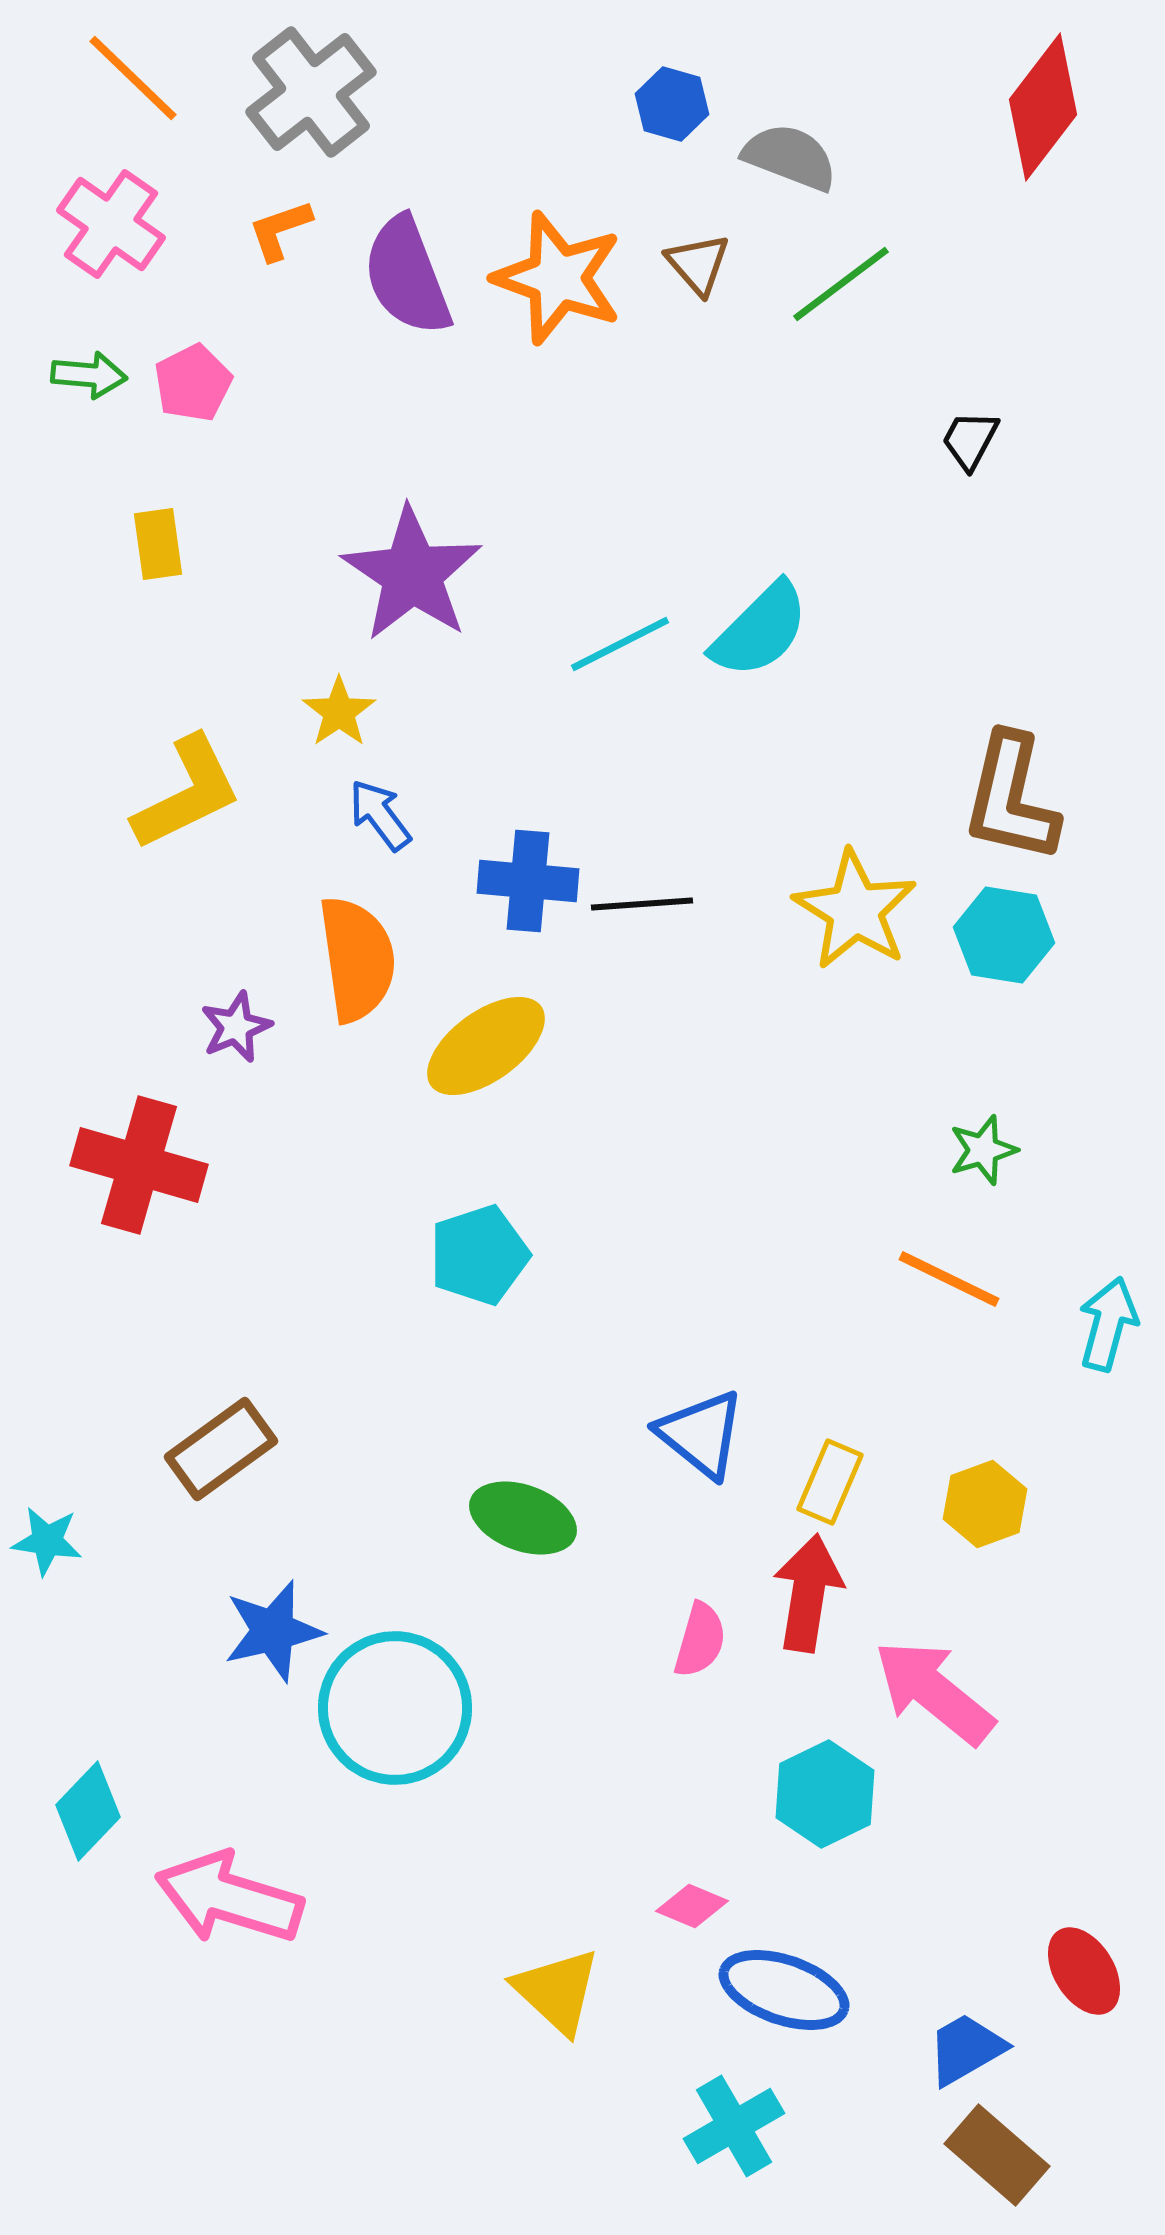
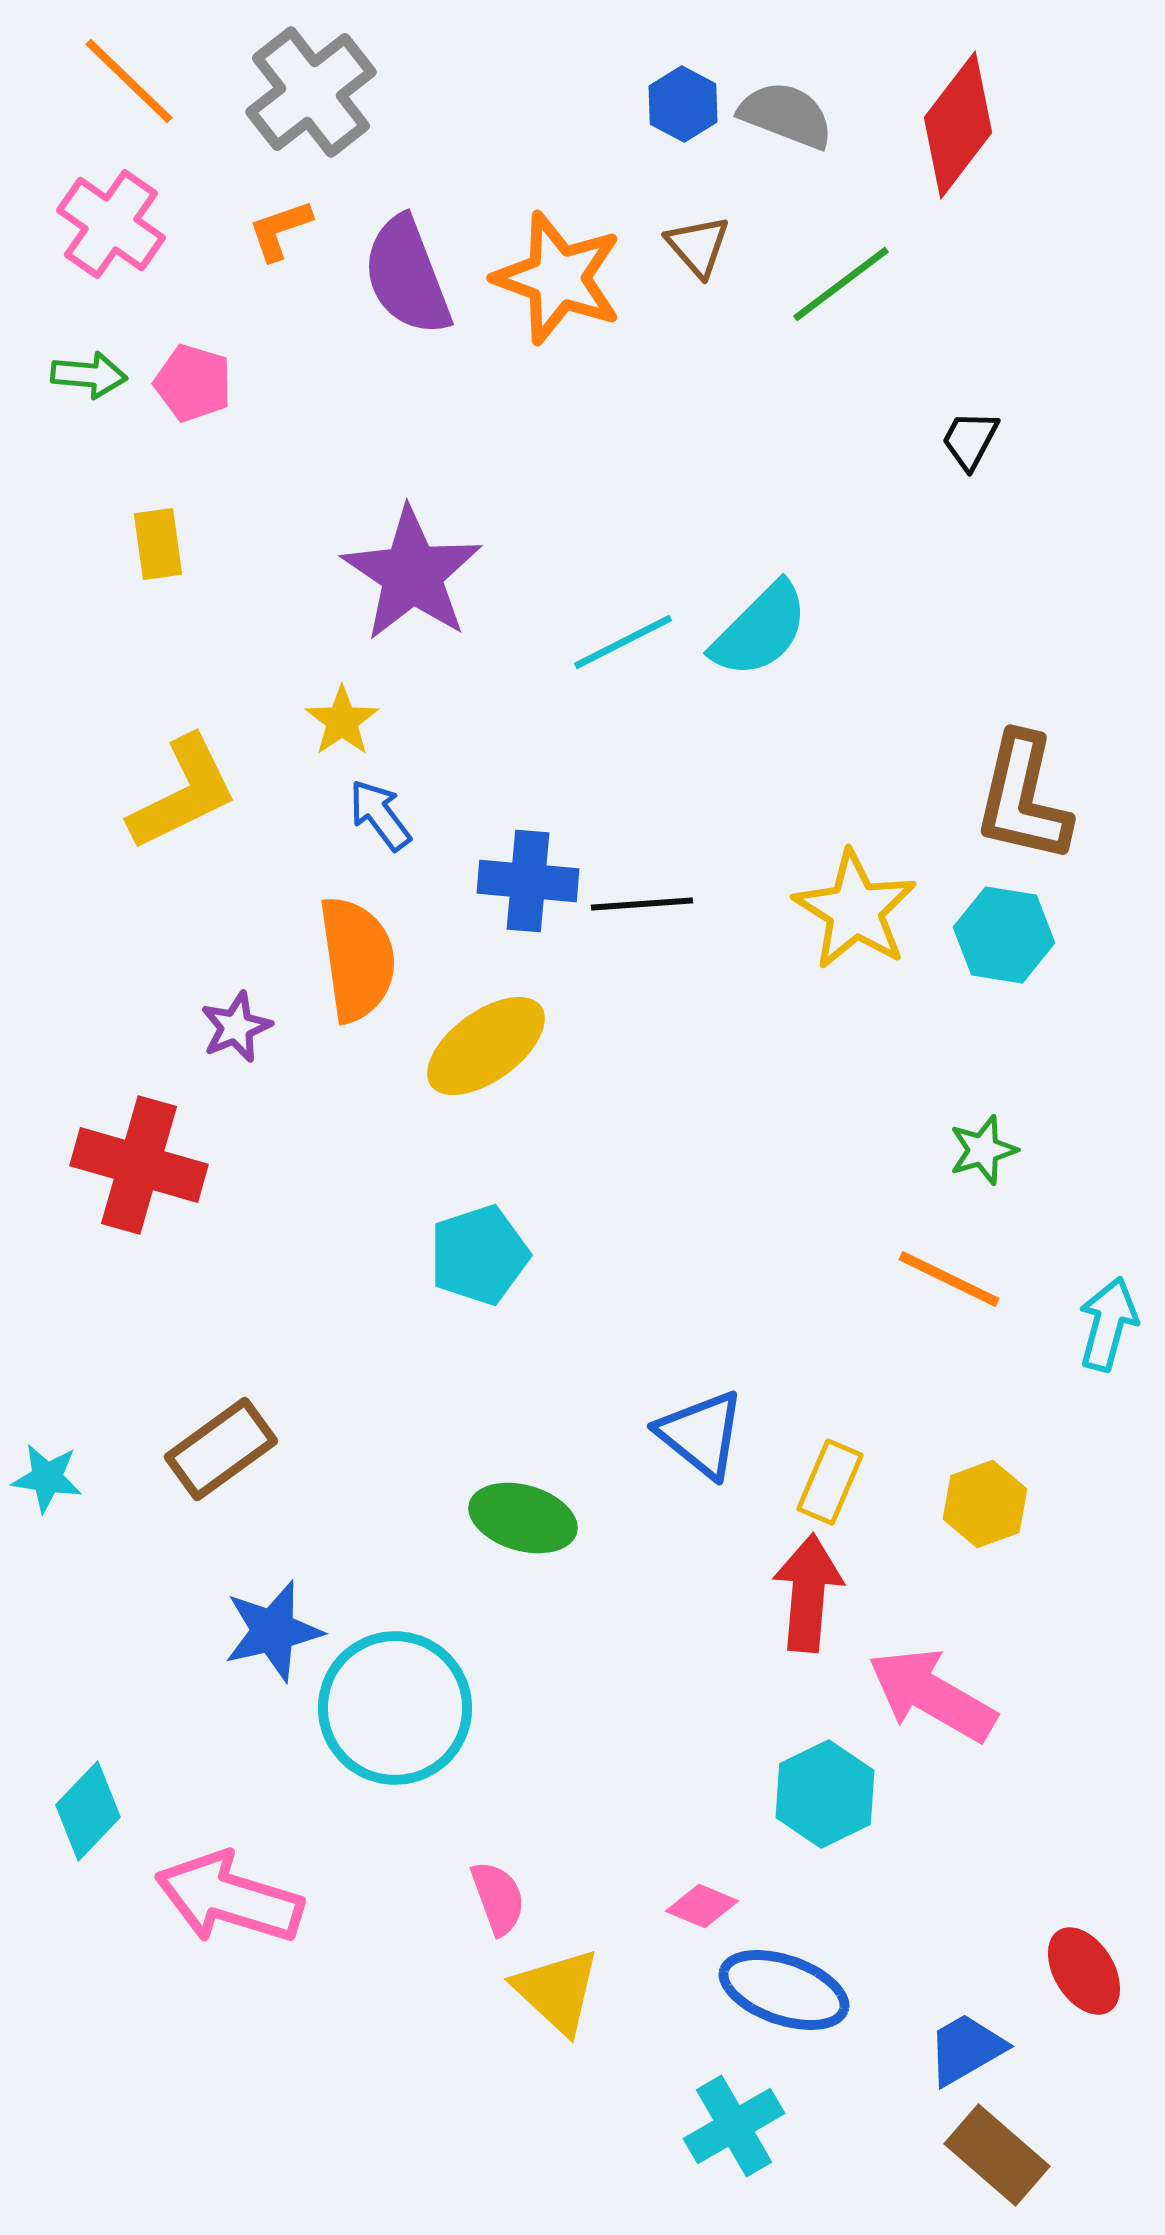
orange line at (133, 78): moved 4 px left, 3 px down
blue hexagon at (672, 104): moved 11 px right; rotated 12 degrees clockwise
red diamond at (1043, 107): moved 85 px left, 18 px down
gray semicircle at (790, 157): moved 4 px left, 42 px up
brown triangle at (698, 264): moved 18 px up
pink pentagon at (193, 383): rotated 28 degrees counterclockwise
cyan line at (620, 644): moved 3 px right, 2 px up
yellow star at (339, 712): moved 3 px right, 9 px down
yellow L-shape at (187, 793): moved 4 px left
brown L-shape at (1011, 798): moved 12 px right
green ellipse at (523, 1518): rotated 4 degrees counterclockwise
cyan star at (47, 1541): moved 63 px up
red arrow at (808, 1593): rotated 4 degrees counterclockwise
pink semicircle at (700, 1640): moved 202 px left, 258 px down; rotated 36 degrees counterclockwise
pink arrow at (934, 1692): moved 2 px left, 3 px down; rotated 9 degrees counterclockwise
pink diamond at (692, 1906): moved 10 px right
